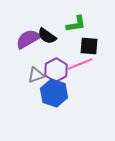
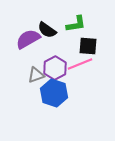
black semicircle: moved 6 px up
black square: moved 1 px left
purple hexagon: moved 1 px left, 2 px up
